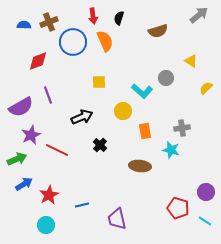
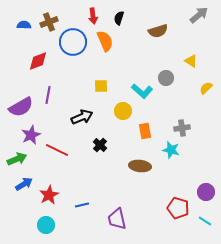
yellow square: moved 2 px right, 4 px down
purple line: rotated 30 degrees clockwise
